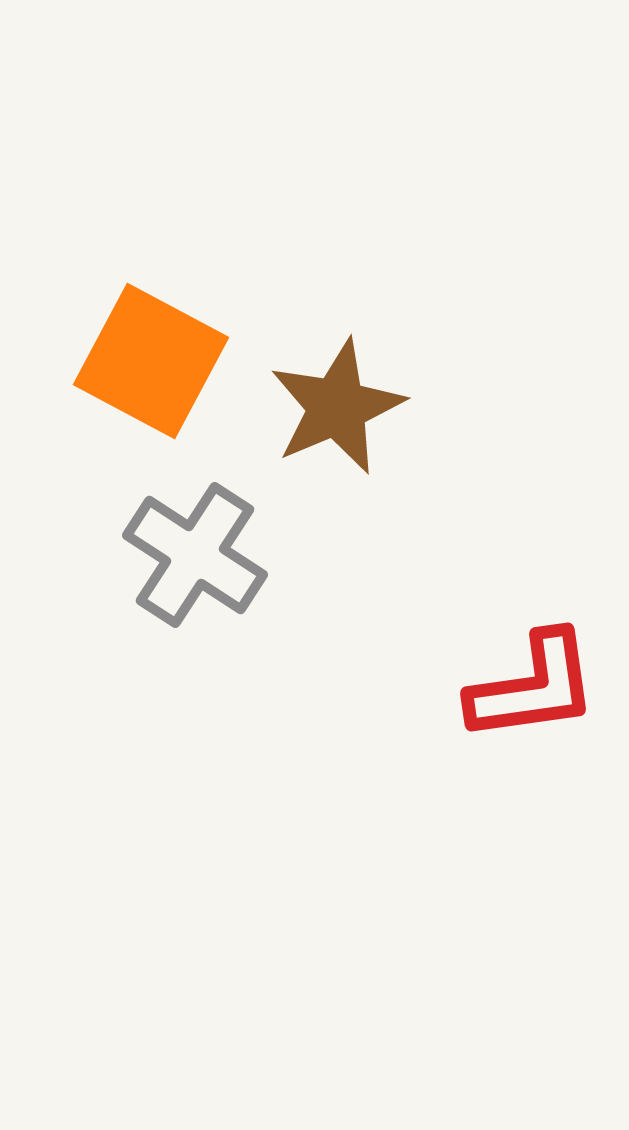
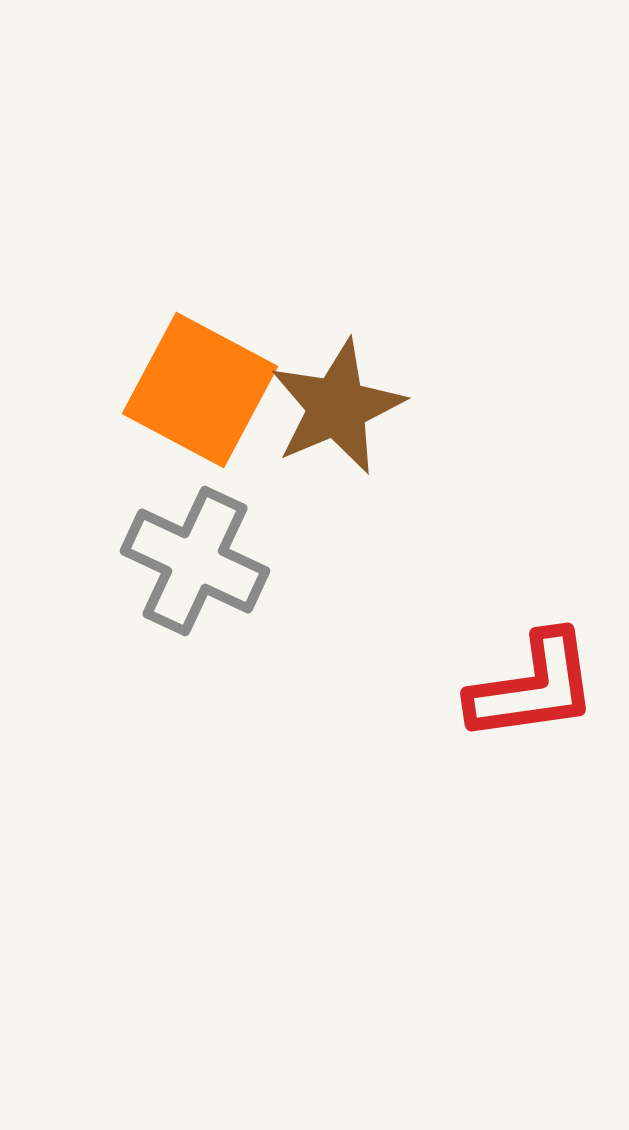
orange square: moved 49 px right, 29 px down
gray cross: moved 6 px down; rotated 8 degrees counterclockwise
